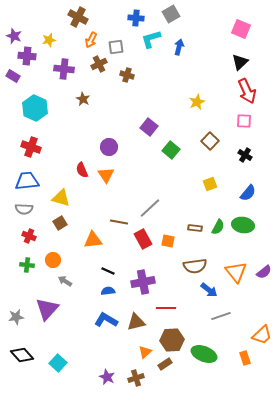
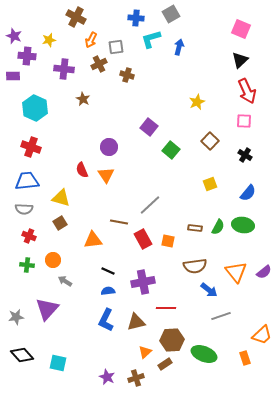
brown cross at (78, 17): moved 2 px left
black triangle at (240, 62): moved 2 px up
purple rectangle at (13, 76): rotated 32 degrees counterclockwise
gray line at (150, 208): moved 3 px up
blue L-shape at (106, 320): rotated 95 degrees counterclockwise
cyan square at (58, 363): rotated 30 degrees counterclockwise
